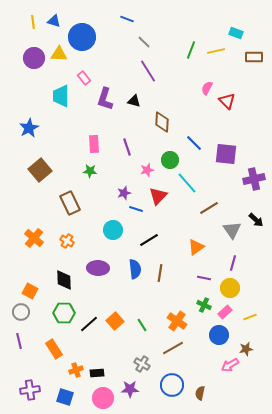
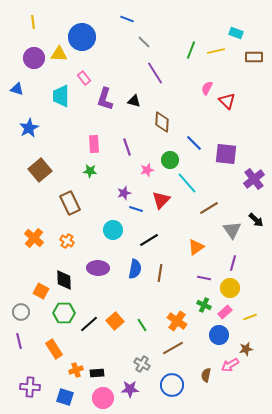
blue triangle at (54, 21): moved 37 px left, 68 px down
purple line at (148, 71): moved 7 px right, 2 px down
purple cross at (254, 179): rotated 25 degrees counterclockwise
red triangle at (158, 196): moved 3 px right, 4 px down
blue semicircle at (135, 269): rotated 18 degrees clockwise
orange square at (30, 291): moved 11 px right
purple cross at (30, 390): moved 3 px up; rotated 12 degrees clockwise
brown semicircle at (200, 393): moved 6 px right, 18 px up
